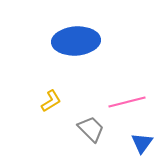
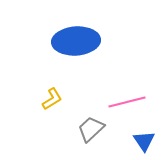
yellow L-shape: moved 1 px right, 2 px up
gray trapezoid: rotated 88 degrees counterclockwise
blue triangle: moved 2 px right, 2 px up; rotated 10 degrees counterclockwise
